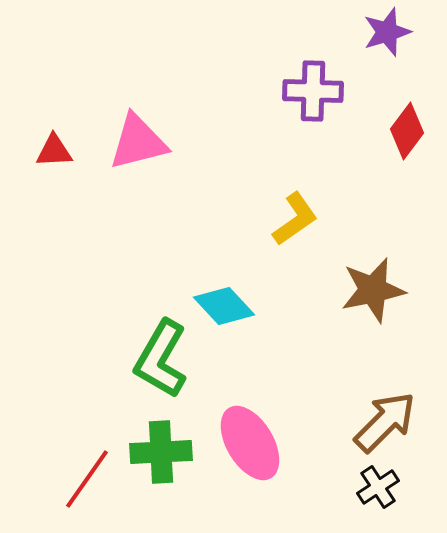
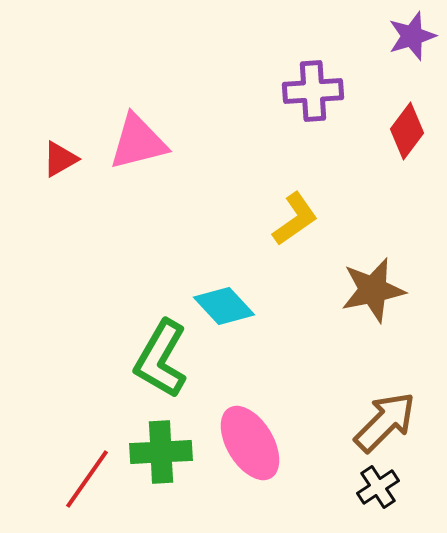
purple star: moved 25 px right, 4 px down
purple cross: rotated 6 degrees counterclockwise
red triangle: moved 6 px right, 8 px down; rotated 27 degrees counterclockwise
